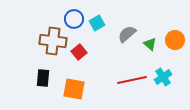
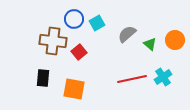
red line: moved 1 px up
